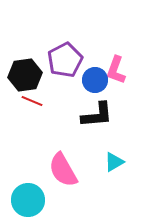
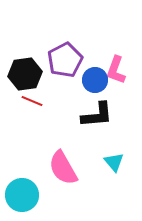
black hexagon: moved 1 px up
cyan triangle: rotated 40 degrees counterclockwise
pink semicircle: moved 2 px up
cyan circle: moved 6 px left, 5 px up
